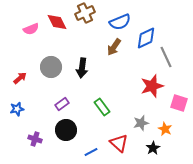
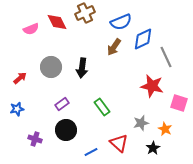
blue semicircle: moved 1 px right
blue diamond: moved 3 px left, 1 px down
red star: rotated 30 degrees clockwise
